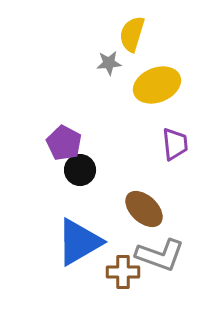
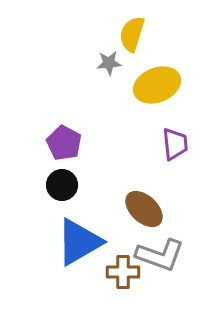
black circle: moved 18 px left, 15 px down
